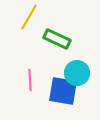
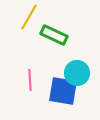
green rectangle: moved 3 px left, 4 px up
